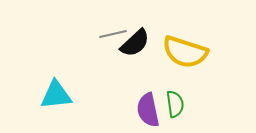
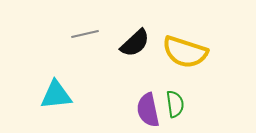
gray line: moved 28 px left
